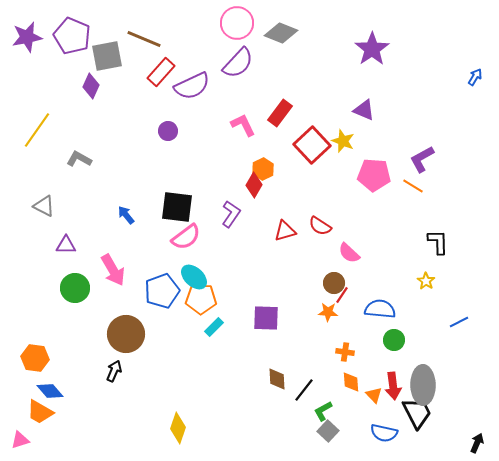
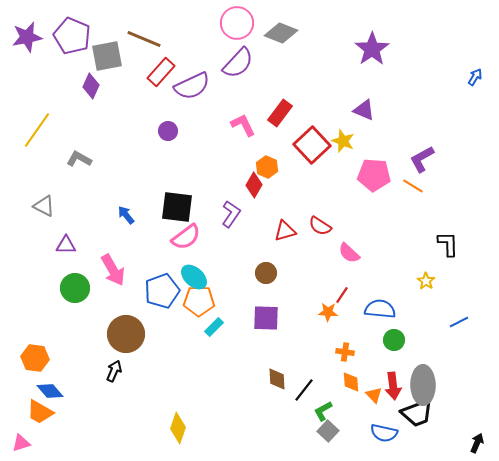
orange hexagon at (263, 169): moved 4 px right, 2 px up; rotated 10 degrees counterclockwise
black L-shape at (438, 242): moved 10 px right, 2 px down
brown circle at (334, 283): moved 68 px left, 10 px up
orange pentagon at (201, 299): moved 2 px left, 2 px down
black trapezoid at (417, 413): rotated 96 degrees clockwise
pink triangle at (20, 440): moved 1 px right, 3 px down
